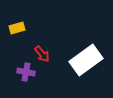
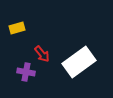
white rectangle: moved 7 px left, 2 px down
